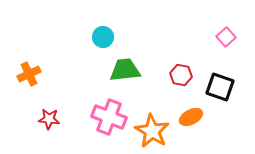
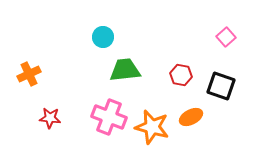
black square: moved 1 px right, 1 px up
red star: moved 1 px right, 1 px up
orange star: moved 4 px up; rotated 16 degrees counterclockwise
